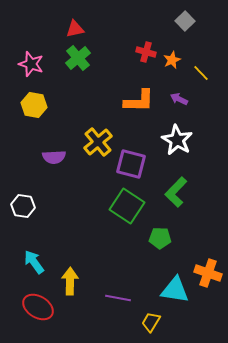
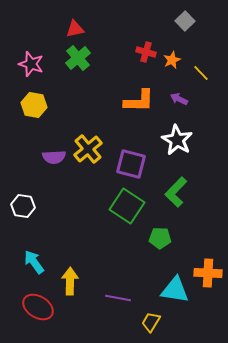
yellow cross: moved 10 px left, 7 px down
orange cross: rotated 16 degrees counterclockwise
